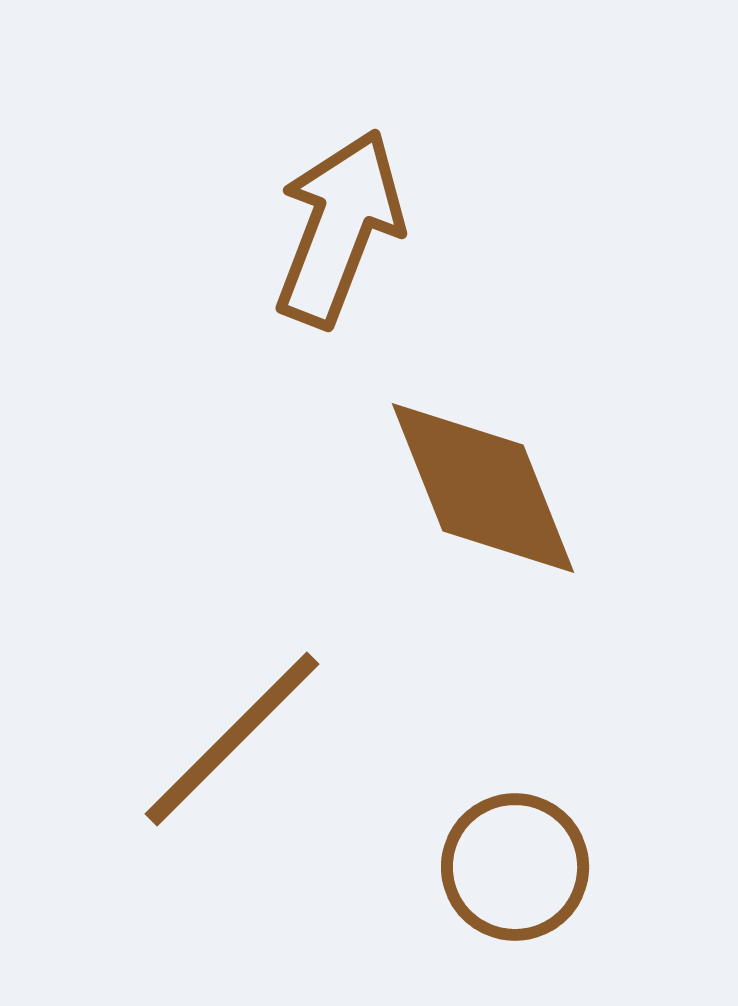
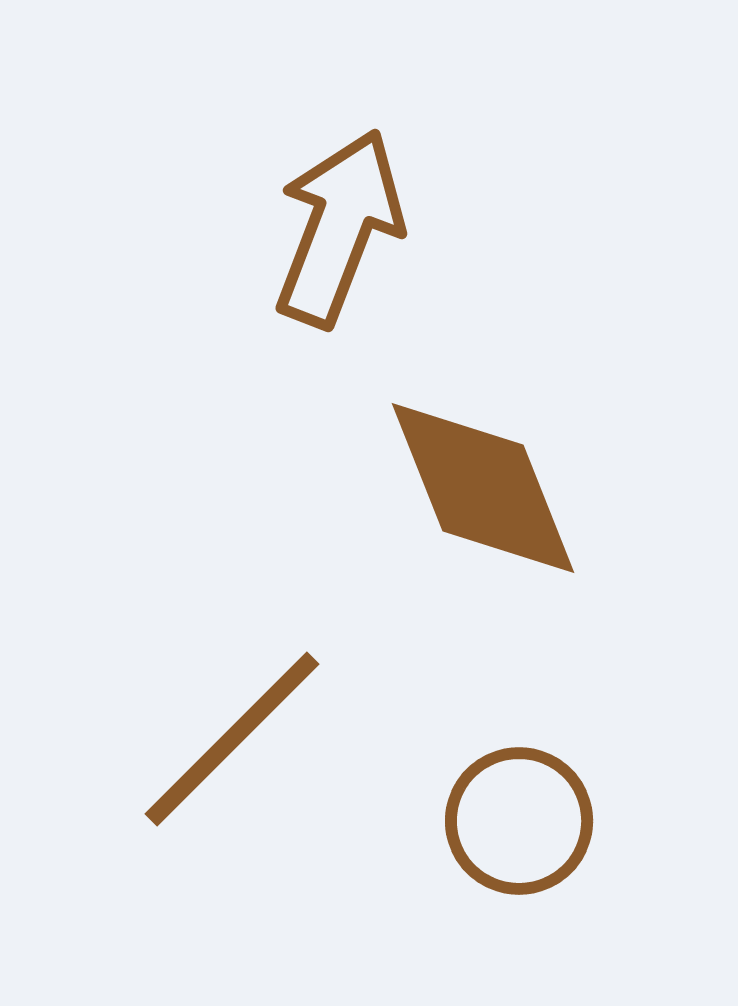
brown circle: moved 4 px right, 46 px up
